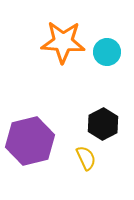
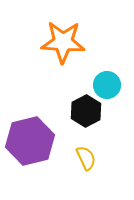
cyan circle: moved 33 px down
black hexagon: moved 17 px left, 13 px up
